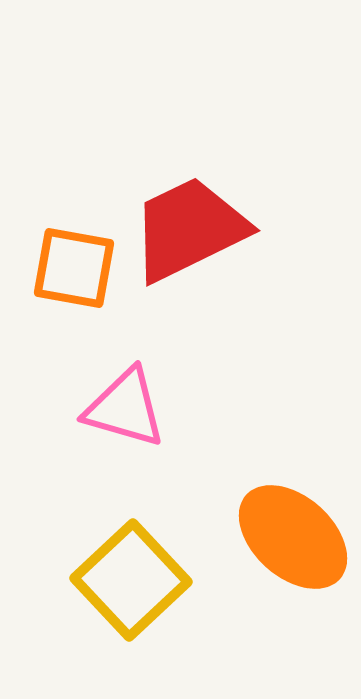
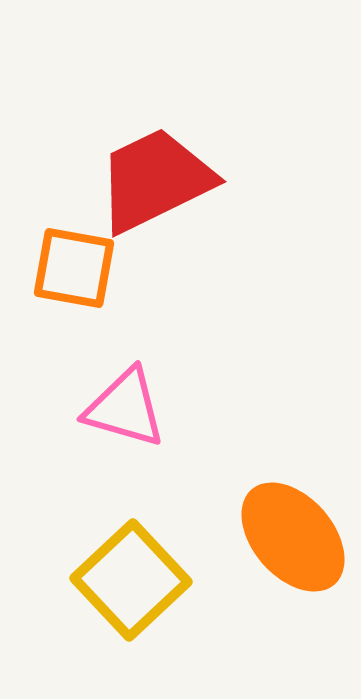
red trapezoid: moved 34 px left, 49 px up
orange ellipse: rotated 7 degrees clockwise
